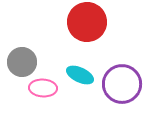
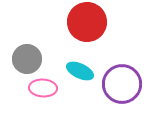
gray circle: moved 5 px right, 3 px up
cyan ellipse: moved 4 px up
